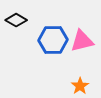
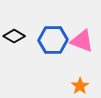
black diamond: moved 2 px left, 16 px down
pink triangle: rotated 35 degrees clockwise
